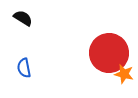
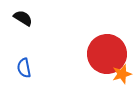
red circle: moved 2 px left, 1 px down
orange star: moved 2 px left; rotated 30 degrees counterclockwise
